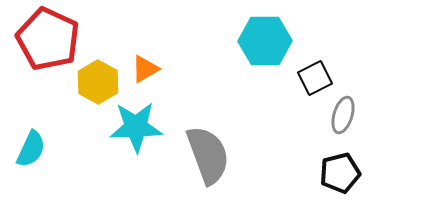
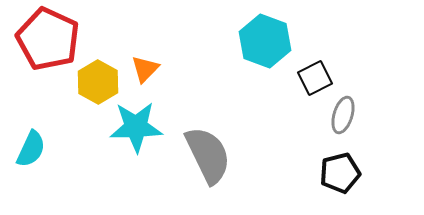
cyan hexagon: rotated 21 degrees clockwise
orange triangle: rotated 16 degrees counterclockwise
gray semicircle: rotated 6 degrees counterclockwise
